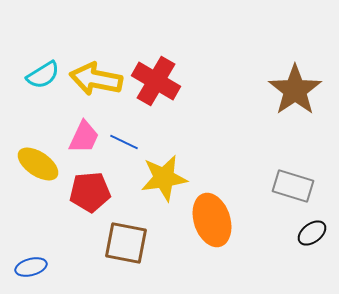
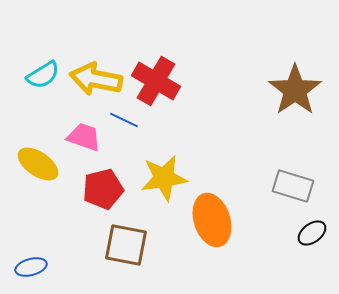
pink trapezoid: rotated 96 degrees counterclockwise
blue line: moved 22 px up
red pentagon: moved 13 px right, 3 px up; rotated 9 degrees counterclockwise
brown square: moved 2 px down
